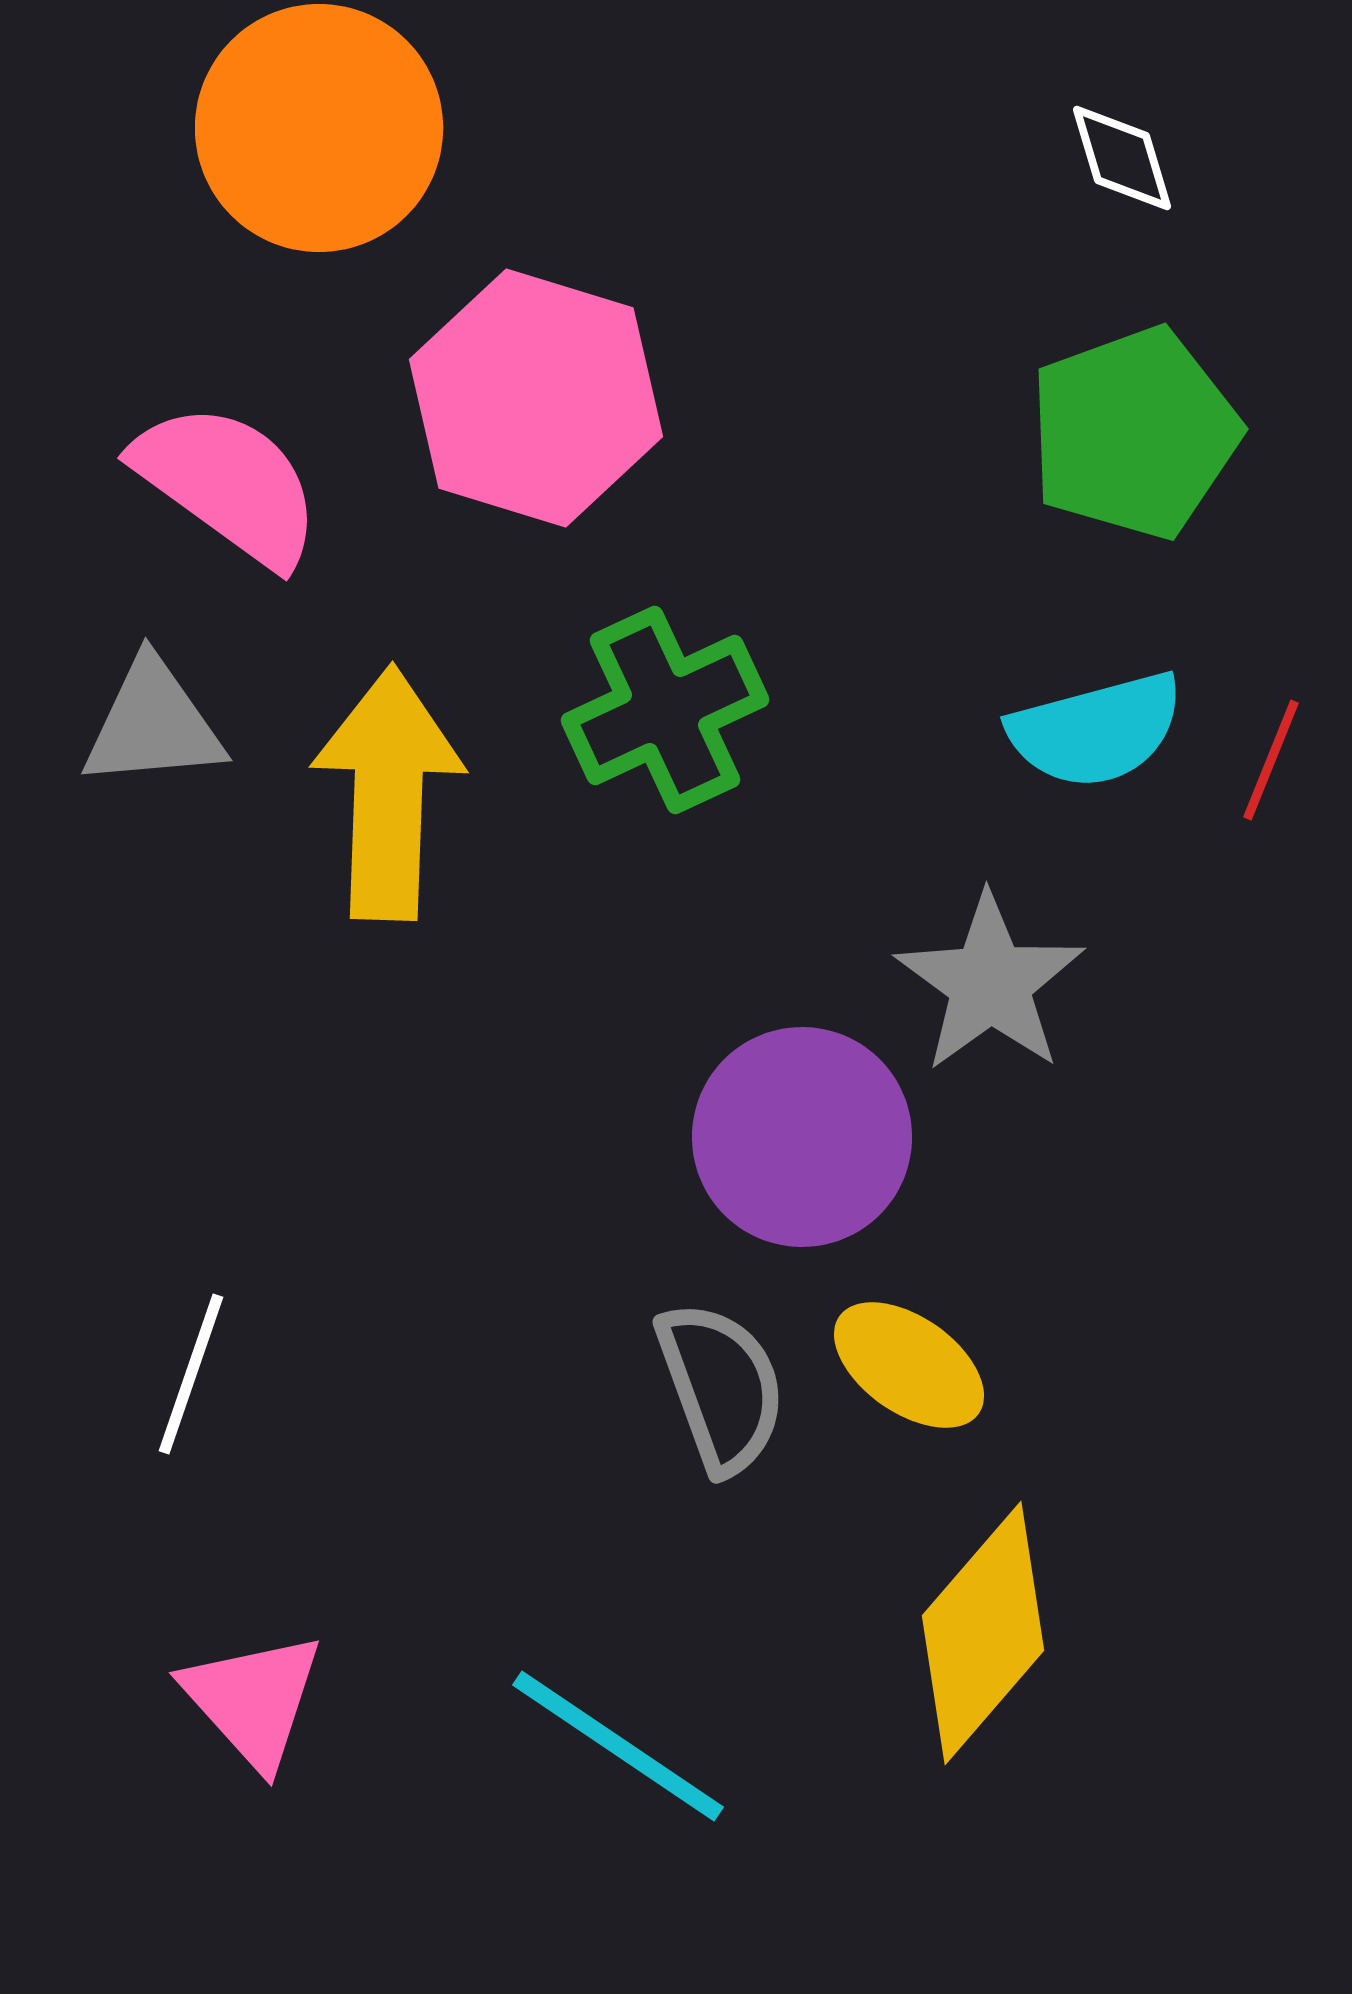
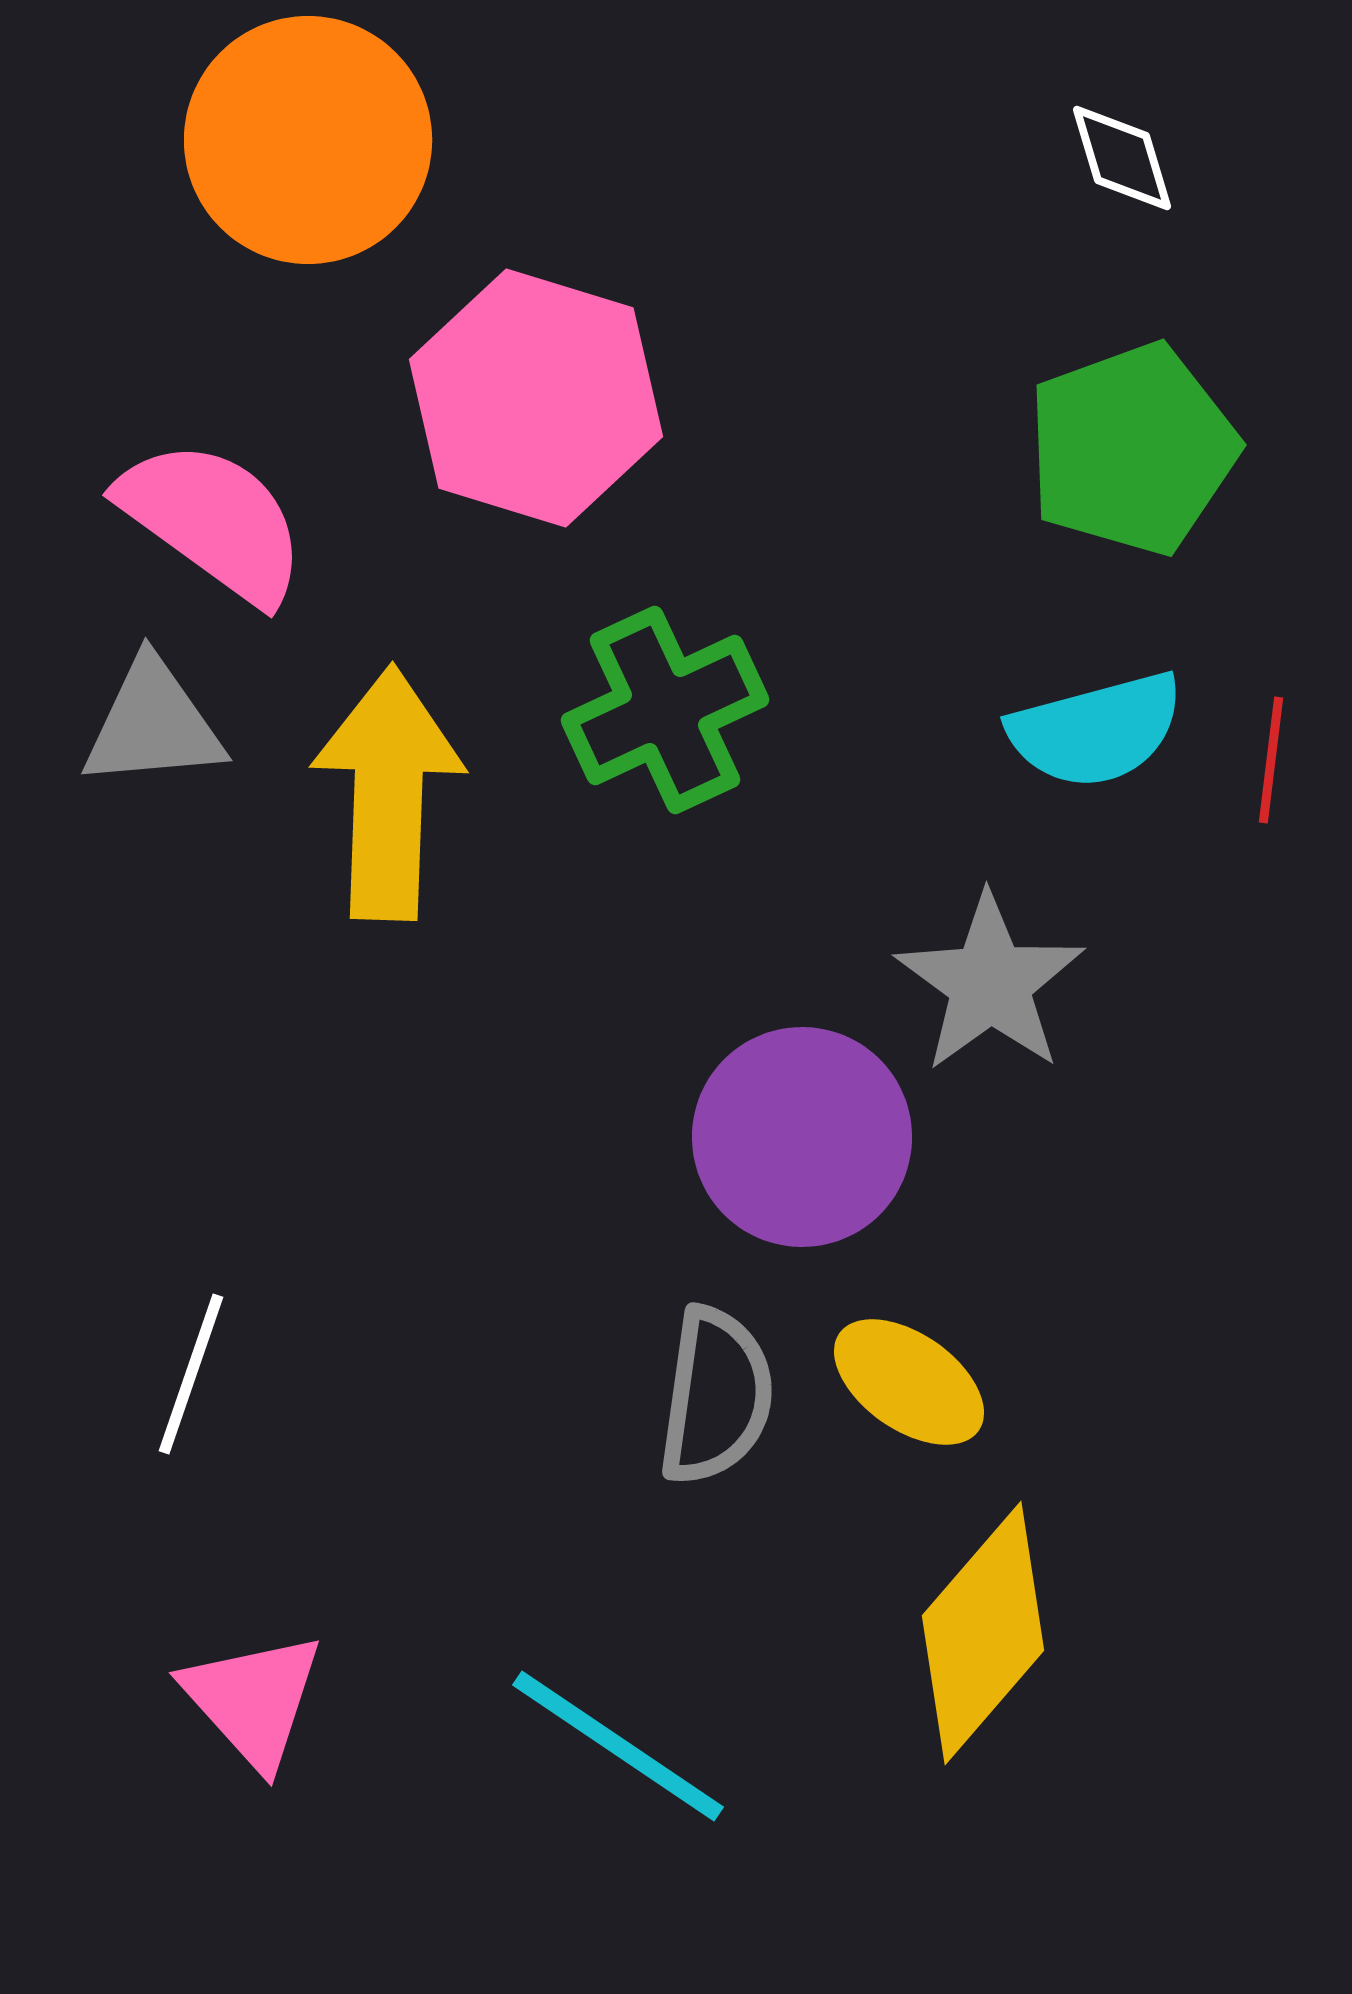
orange circle: moved 11 px left, 12 px down
green pentagon: moved 2 px left, 16 px down
pink semicircle: moved 15 px left, 37 px down
red line: rotated 15 degrees counterclockwise
yellow ellipse: moved 17 px down
gray semicircle: moved 5 px left, 9 px down; rotated 28 degrees clockwise
